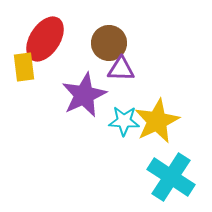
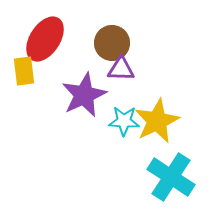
brown circle: moved 3 px right
yellow rectangle: moved 4 px down
